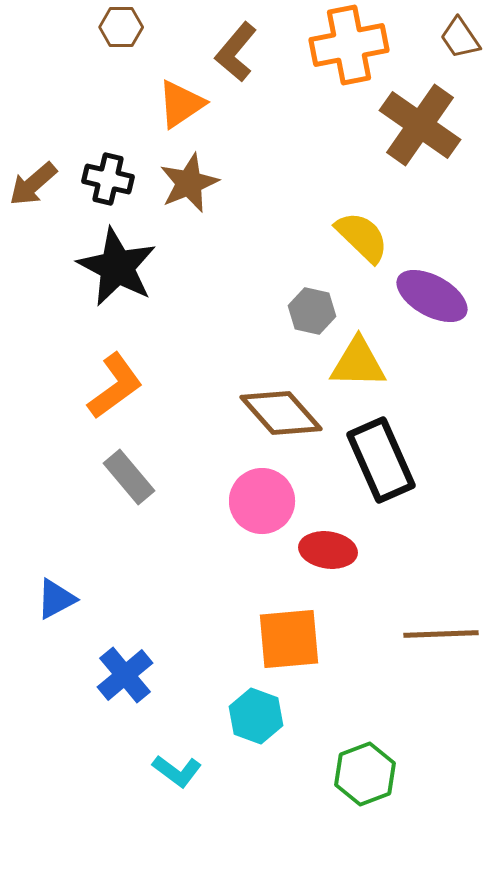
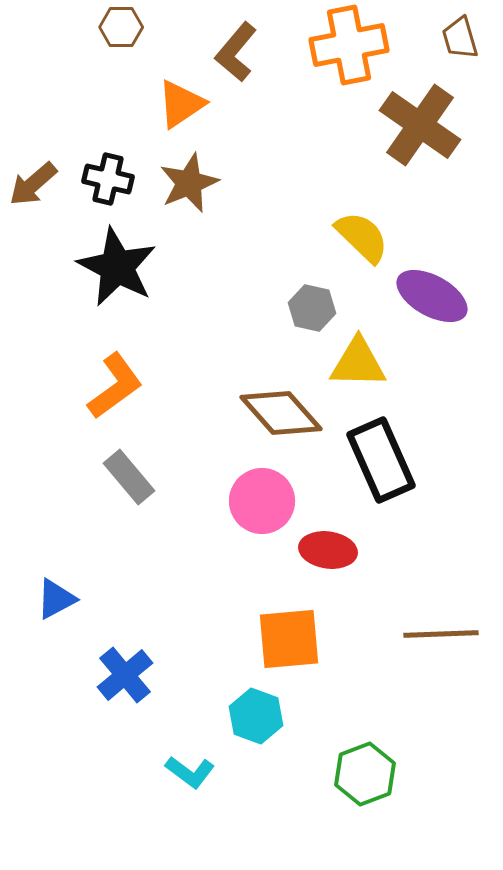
brown trapezoid: rotated 18 degrees clockwise
gray hexagon: moved 3 px up
cyan L-shape: moved 13 px right, 1 px down
